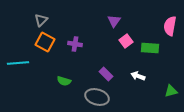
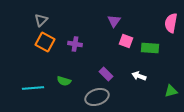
pink semicircle: moved 1 px right, 3 px up
pink square: rotated 32 degrees counterclockwise
cyan line: moved 15 px right, 25 px down
white arrow: moved 1 px right
gray ellipse: rotated 35 degrees counterclockwise
